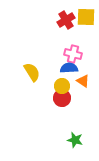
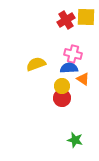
yellow semicircle: moved 4 px right, 8 px up; rotated 78 degrees counterclockwise
orange triangle: moved 2 px up
